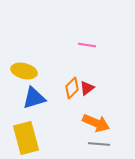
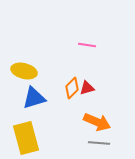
red triangle: rotated 21 degrees clockwise
orange arrow: moved 1 px right, 1 px up
gray line: moved 1 px up
